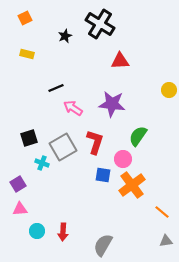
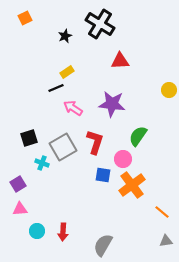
yellow rectangle: moved 40 px right, 18 px down; rotated 48 degrees counterclockwise
